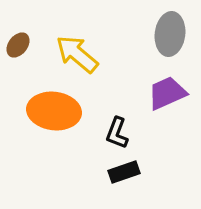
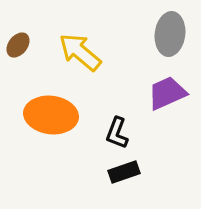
yellow arrow: moved 3 px right, 2 px up
orange ellipse: moved 3 px left, 4 px down
